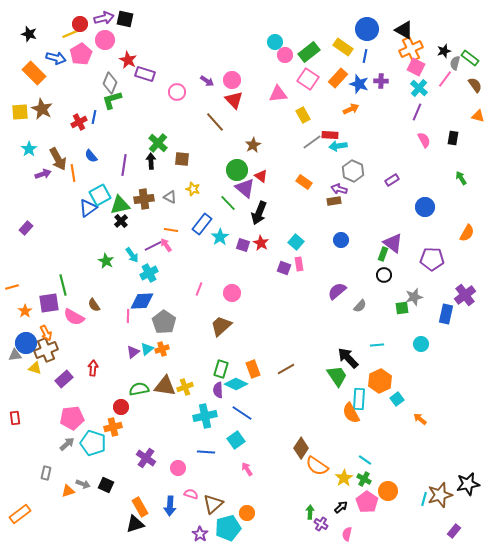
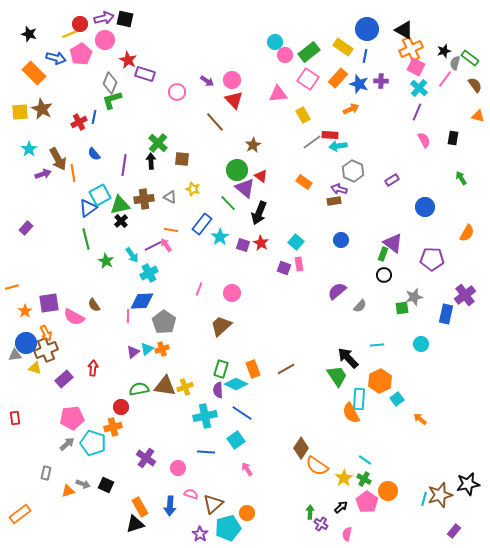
blue semicircle at (91, 156): moved 3 px right, 2 px up
green line at (63, 285): moved 23 px right, 46 px up
